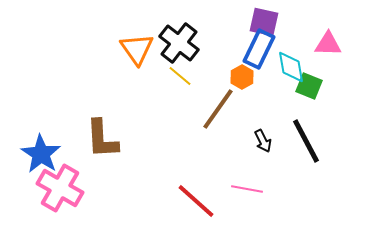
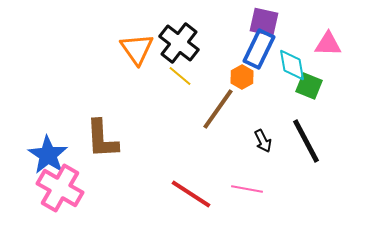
cyan diamond: moved 1 px right, 2 px up
blue star: moved 7 px right, 1 px down
red line: moved 5 px left, 7 px up; rotated 9 degrees counterclockwise
